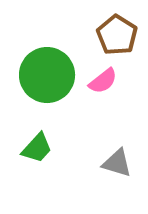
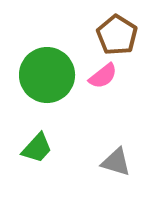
pink semicircle: moved 5 px up
gray triangle: moved 1 px left, 1 px up
